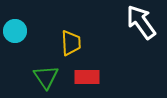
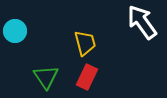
white arrow: moved 1 px right
yellow trapezoid: moved 14 px right; rotated 12 degrees counterclockwise
red rectangle: rotated 65 degrees counterclockwise
